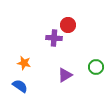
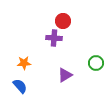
red circle: moved 5 px left, 4 px up
orange star: rotated 16 degrees counterclockwise
green circle: moved 4 px up
blue semicircle: rotated 14 degrees clockwise
